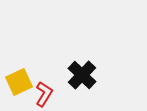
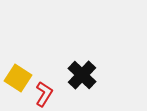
yellow square: moved 1 px left, 4 px up; rotated 32 degrees counterclockwise
